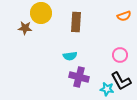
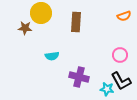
cyan semicircle: moved 18 px left
